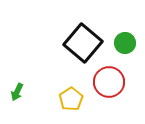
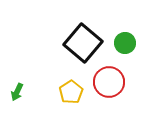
yellow pentagon: moved 7 px up
